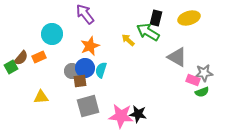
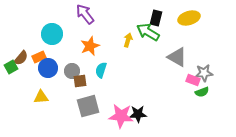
yellow arrow: rotated 64 degrees clockwise
blue circle: moved 37 px left
black star: rotated 12 degrees counterclockwise
